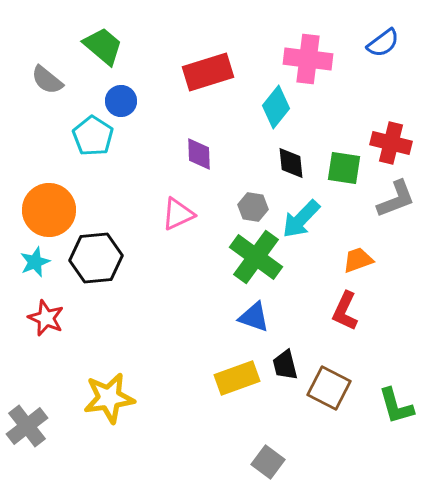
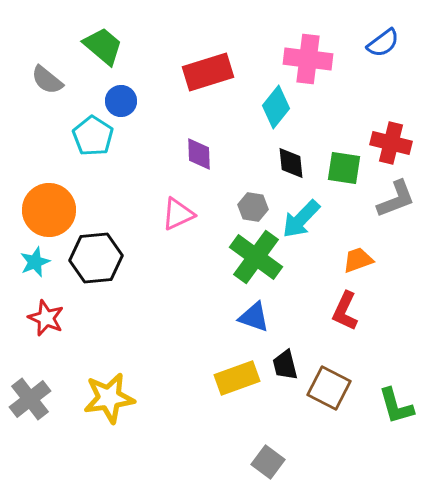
gray cross: moved 3 px right, 27 px up
